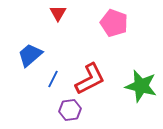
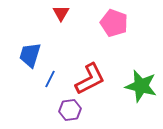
red triangle: moved 3 px right
blue trapezoid: rotated 32 degrees counterclockwise
blue line: moved 3 px left
